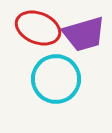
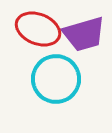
red ellipse: moved 1 px down
